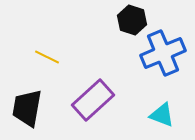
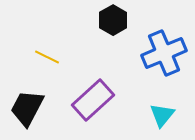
black hexagon: moved 19 px left; rotated 12 degrees clockwise
blue cross: moved 1 px right
black trapezoid: rotated 18 degrees clockwise
cyan triangle: rotated 48 degrees clockwise
